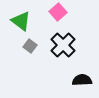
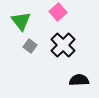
green triangle: rotated 15 degrees clockwise
black semicircle: moved 3 px left
